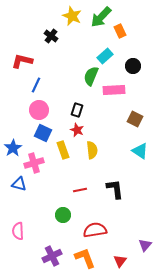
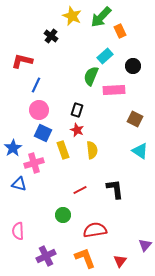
red line: rotated 16 degrees counterclockwise
purple cross: moved 6 px left
